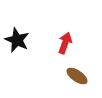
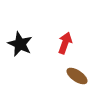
black star: moved 3 px right, 4 px down
